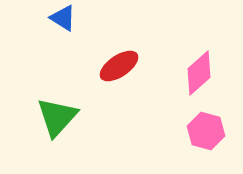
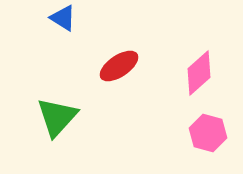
pink hexagon: moved 2 px right, 2 px down
